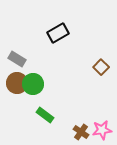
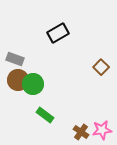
gray rectangle: moved 2 px left; rotated 12 degrees counterclockwise
brown circle: moved 1 px right, 3 px up
